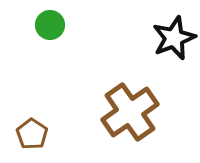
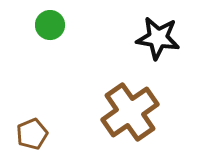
black star: moved 16 px left; rotated 30 degrees clockwise
brown pentagon: rotated 16 degrees clockwise
